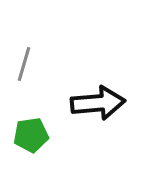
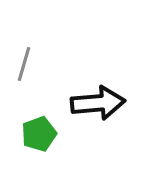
green pentagon: moved 8 px right, 1 px up; rotated 12 degrees counterclockwise
